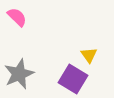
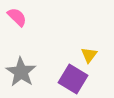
yellow triangle: rotated 12 degrees clockwise
gray star: moved 2 px right, 2 px up; rotated 16 degrees counterclockwise
